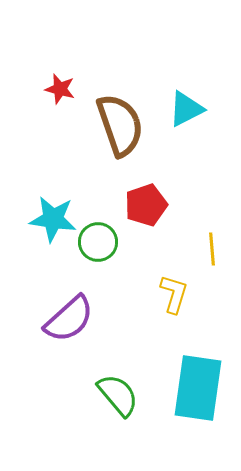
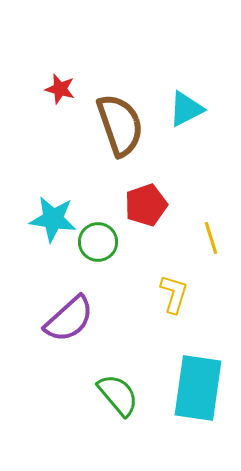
yellow line: moved 1 px left, 11 px up; rotated 12 degrees counterclockwise
